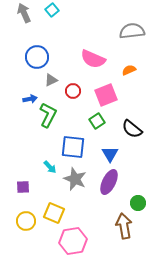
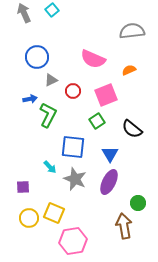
yellow circle: moved 3 px right, 3 px up
